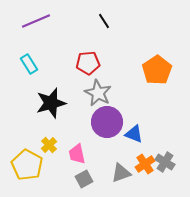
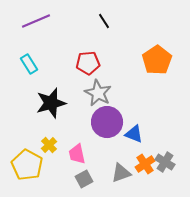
orange pentagon: moved 10 px up
